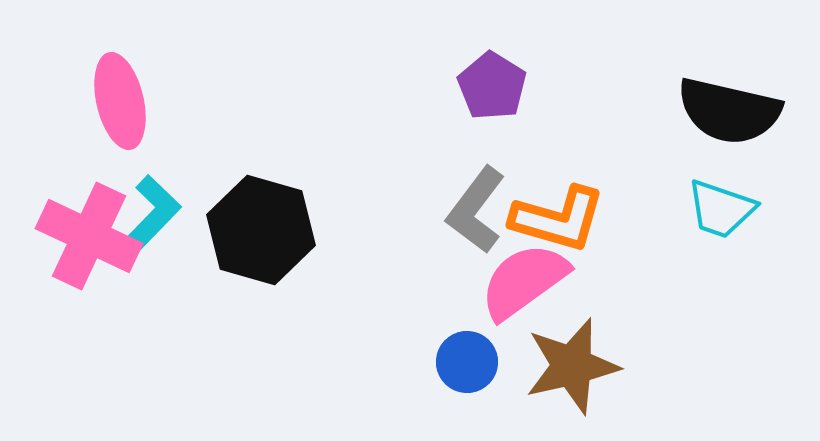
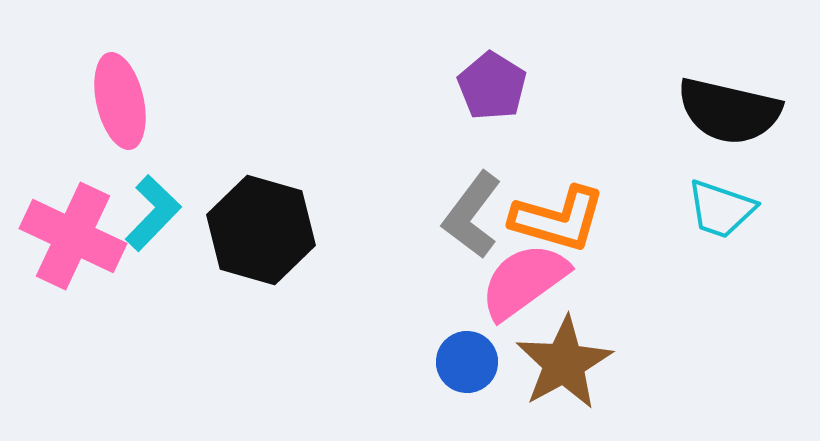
gray L-shape: moved 4 px left, 5 px down
pink cross: moved 16 px left
brown star: moved 8 px left, 3 px up; rotated 16 degrees counterclockwise
